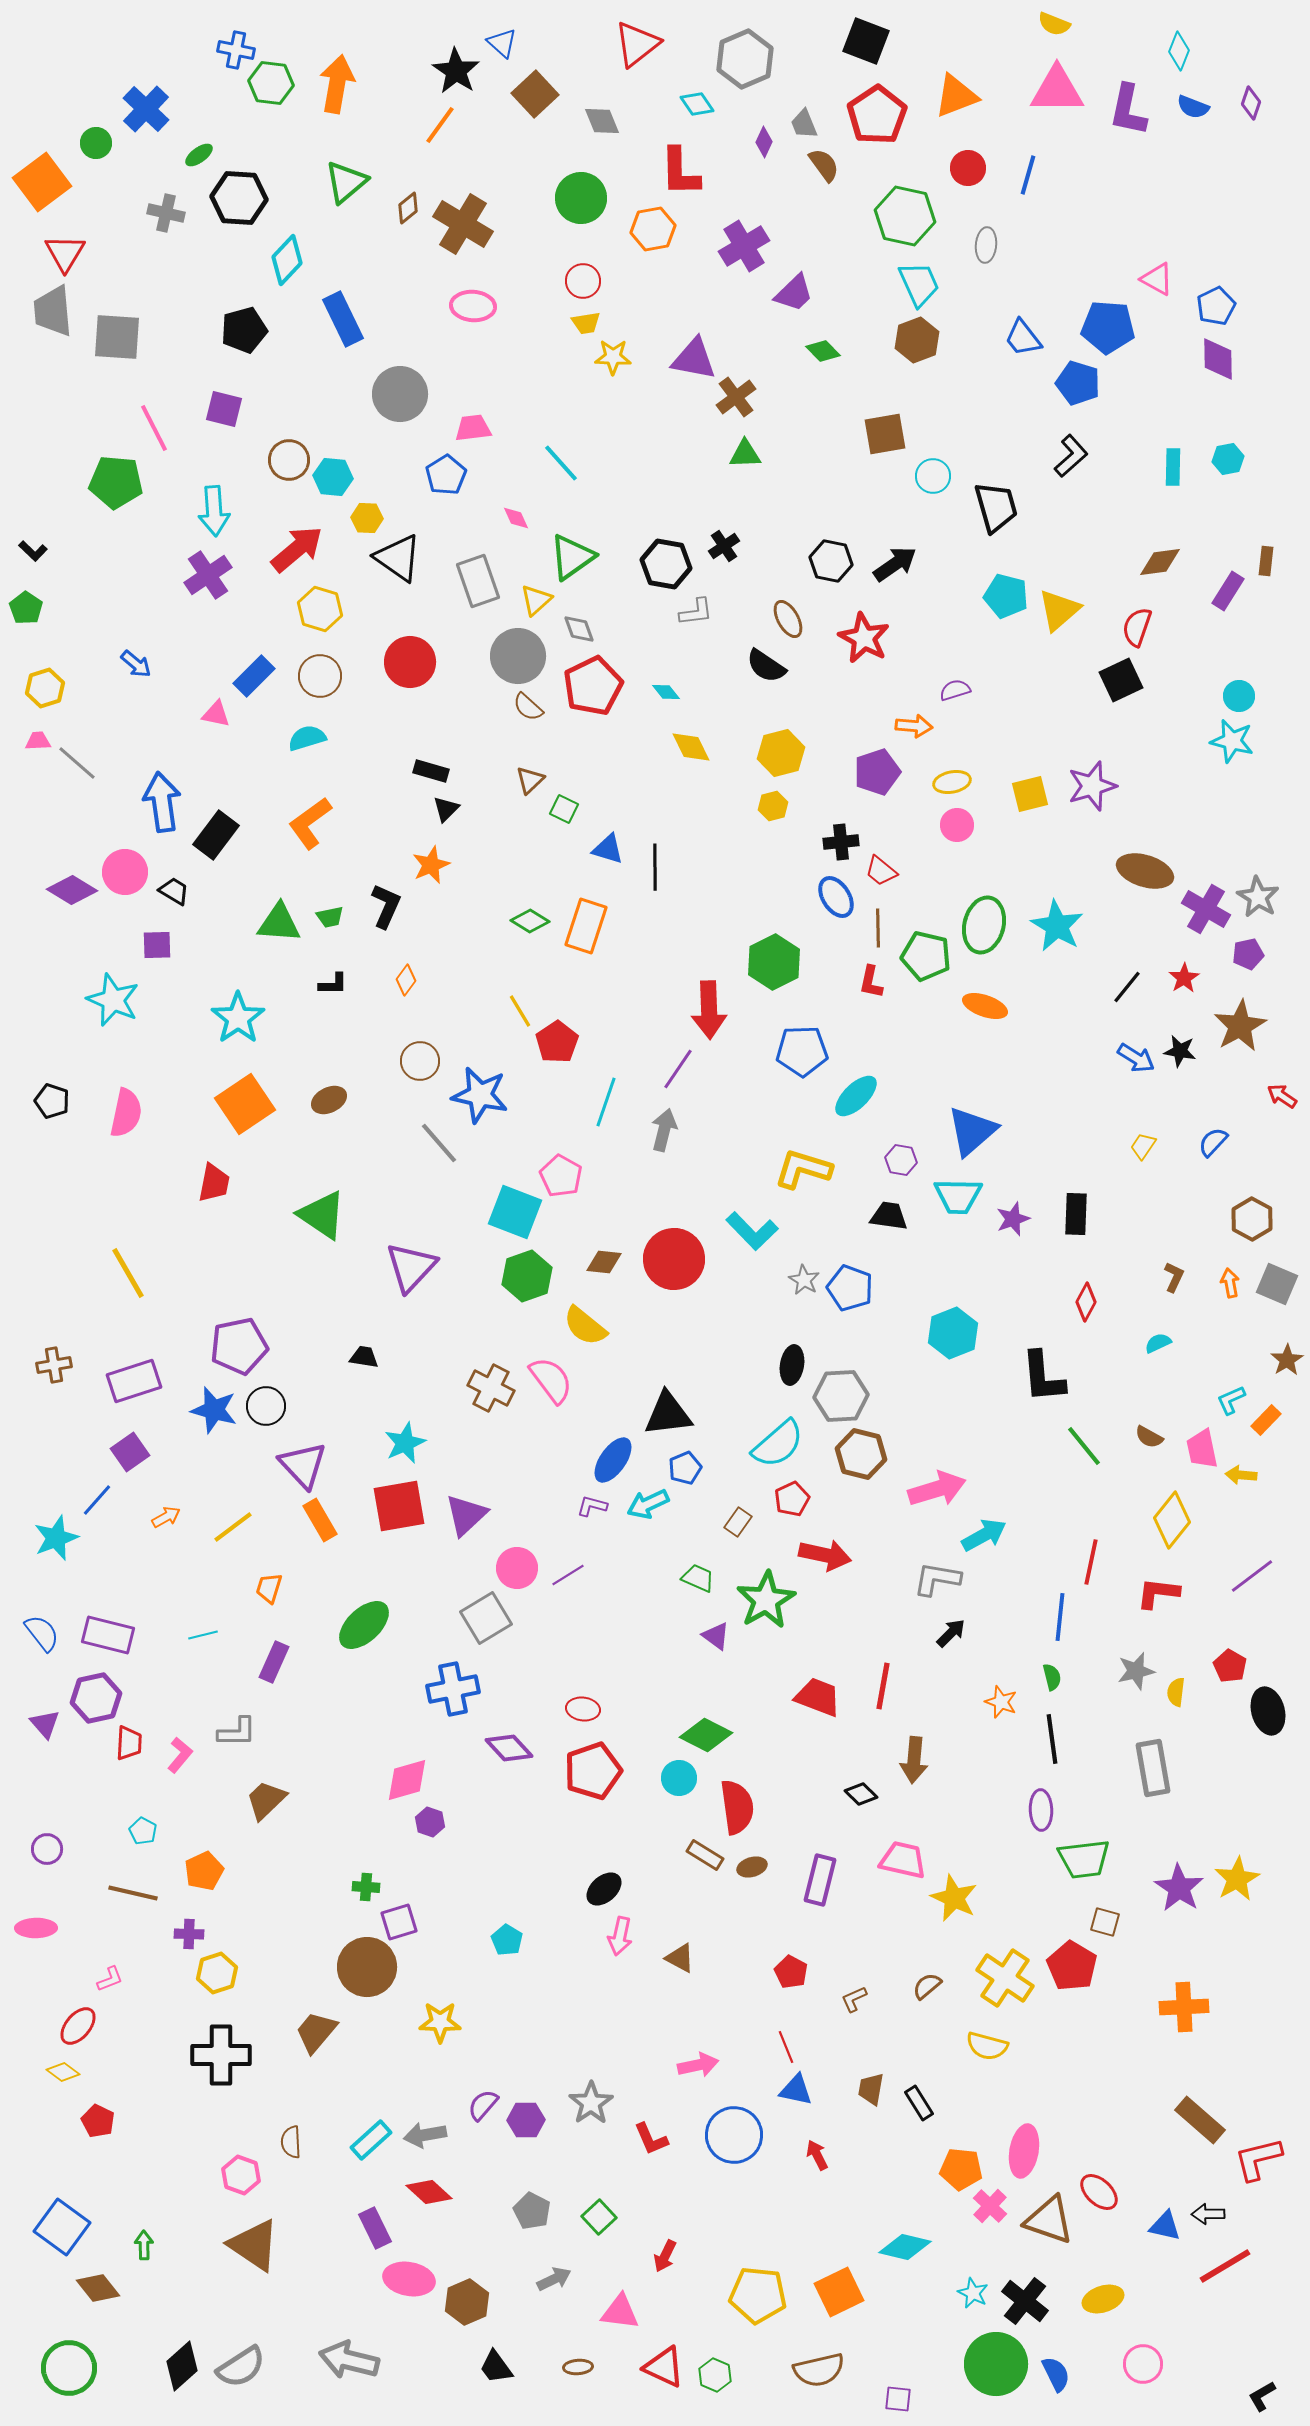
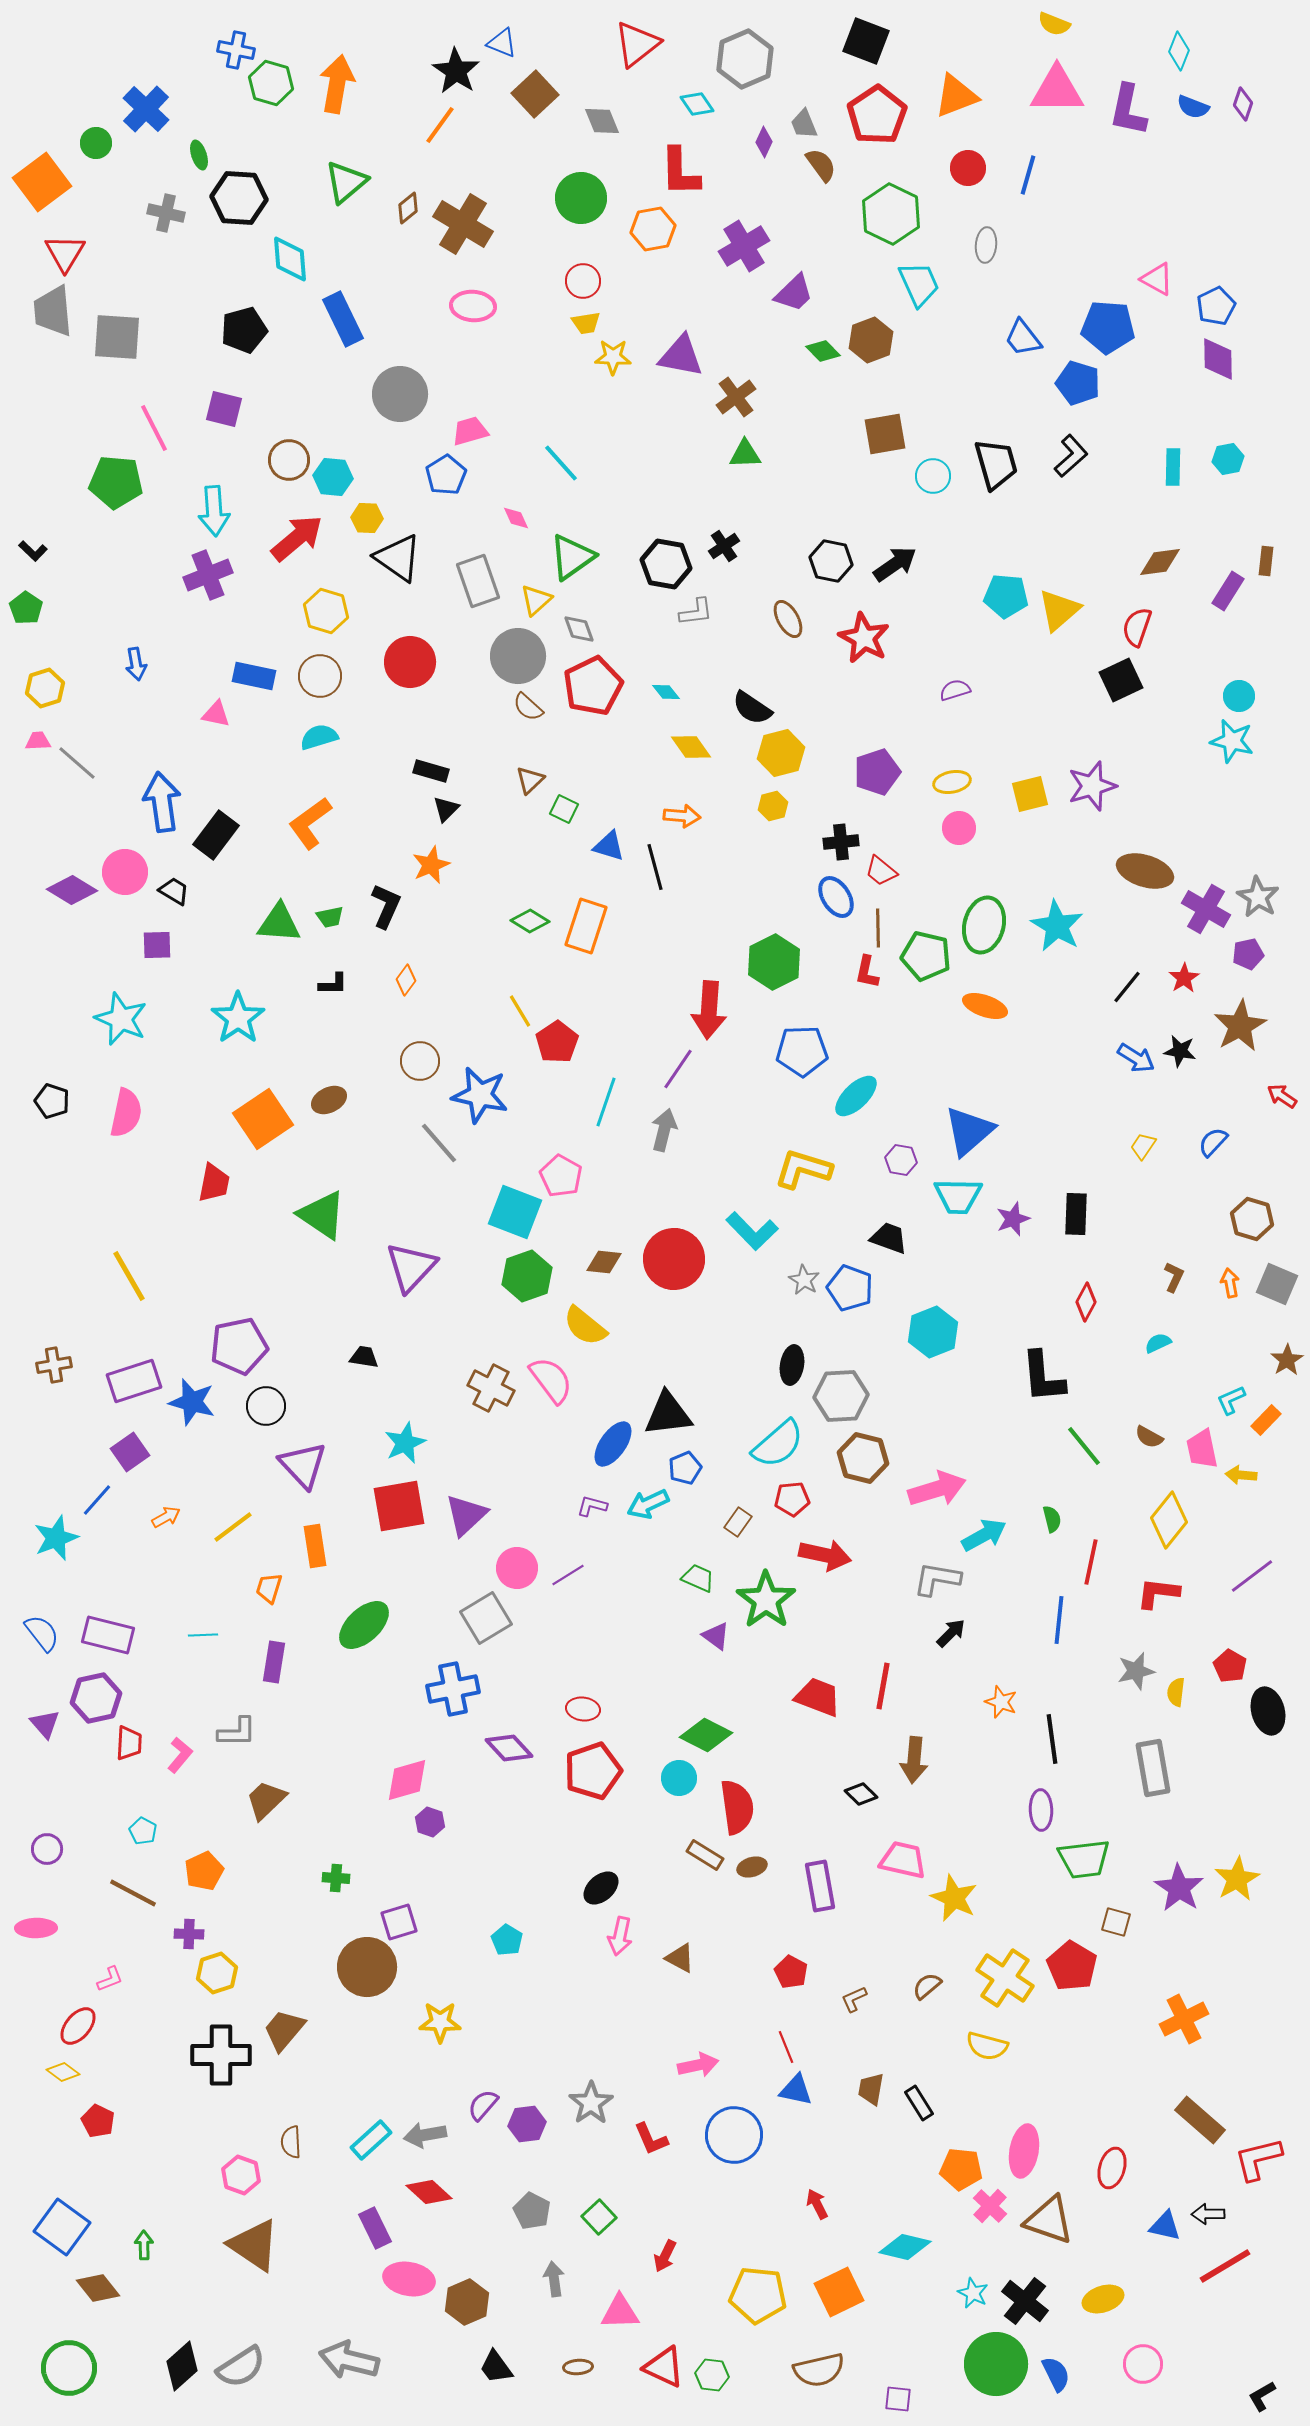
blue triangle at (502, 43): rotated 20 degrees counterclockwise
green hexagon at (271, 83): rotated 9 degrees clockwise
purple diamond at (1251, 103): moved 8 px left, 1 px down
green ellipse at (199, 155): rotated 72 degrees counterclockwise
brown semicircle at (824, 165): moved 3 px left
green hexagon at (905, 216): moved 14 px left, 2 px up; rotated 14 degrees clockwise
cyan diamond at (287, 260): moved 3 px right, 1 px up; rotated 48 degrees counterclockwise
brown hexagon at (917, 340): moved 46 px left
purple triangle at (694, 359): moved 13 px left, 3 px up
pink trapezoid at (473, 428): moved 3 px left, 3 px down; rotated 9 degrees counterclockwise
black trapezoid at (996, 507): moved 43 px up
red arrow at (297, 549): moved 11 px up
purple cross at (208, 575): rotated 12 degrees clockwise
cyan pentagon at (1006, 596): rotated 9 degrees counterclockwise
yellow hexagon at (320, 609): moved 6 px right, 2 px down
blue arrow at (136, 664): rotated 40 degrees clockwise
black semicircle at (766, 666): moved 14 px left, 42 px down
blue rectangle at (254, 676): rotated 57 degrees clockwise
orange arrow at (914, 726): moved 232 px left, 90 px down
cyan semicircle at (307, 738): moved 12 px right, 1 px up
yellow diamond at (691, 747): rotated 9 degrees counterclockwise
pink circle at (957, 825): moved 2 px right, 3 px down
blue triangle at (608, 849): moved 1 px right, 3 px up
black line at (655, 867): rotated 15 degrees counterclockwise
red L-shape at (871, 982): moved 4 px left, 10 px up
cyan star at (113, 1000): moved 8 px right, 19 px down
red arrow at (709, 1010): rotated 6 degrees clockwise
orange square at (245, 1104): moved 18 px right, 15 px down
blue triangle at (972, 1131): moved 3 px left
black trapezoid at (889, 1216): moved 22 px down; rotated 12 degrees clockwise
brown hexagon at (1252, 1219): rotated 12 degrees counterclockwise
yellow line at (128, 1273): moved 1 px right, 3 px down
cyan hexagon at (953, 1333): moved 20 px left, 1 px up
blue star at (214, 1410): moved 22 px left, 8 px up
brown hexagon at (861, 1454): moved 2 px right, 4 px down
blue ellipse at (613, 1460): moved 16 px up
red pentagon at (792, 1499): rotated 20 degrees clockwise
orange rectangle at (320, 1520): moved 5 px left, 26 px down; rotated 21 degrees clockwise
yellow diamond at (1172, 1520): moved 3 px left
green star at (766, 1600): rotated 6 degrees counterclockwise
blue line at (1060, 1617): moved 1 px left, 3 px down
cyan line at (203, 1635): rotated 12 degrees clockwise
purple rectangle at (274, 1662): rotated 15 degrees counterclockwise
green semicircle at (1052, 1677): moved 158 px up
purple rectangle at (820, 1880): moved 6 px down; rotated 24 degrees counterclockwise
green cross at (366, 1887): moved 30 px left, 9 px up
black ellipse at (604, 1889): moved 3 px left, 1 px up
brown line at (133, 1893): rotated 15 degrees clockwise
brown square at (1105, 1922): moved 11 px right
orange cross at (1184, 2007): moved 12 px down; rotated 24 degrees counterclockwise
brown trapezoid at (316, 2032): moved 32 px left, 2 px up
purple hexagon at (526, 2120): moved 1 px right, 4 px down; rotated 6 degrees counterclockwise
red arrow at (817, 2155): moved 49 px down
red ellipse at (1099, 2192): moved 13 px right, 24 px up; rotated 63 degrees clockwise
gray arrow at (554, 2279): rotated 72 degrees counterclockwise
pink triangle at (620, 2312): rotated 9 degrees counterclockwise
green hexagon at (715, 2375): moved 3 px left; rotated 16 degrees counterclockwise
